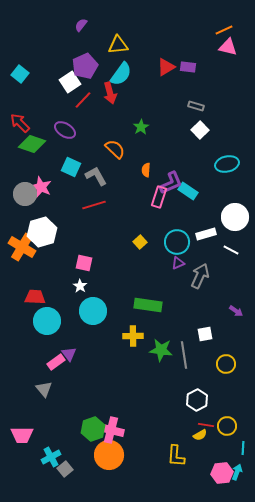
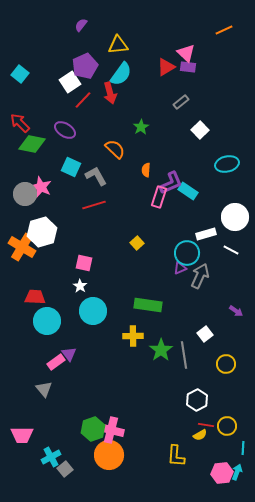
pink triangle at (228, 47): moved 42 px left, 6 px down; rotated 30 degrees clockwise
gray rectangle at (196, 106): moved 15 px left, 4 px up; rotated 56 degrees counterclockwise
green diamond at (32, 144): rotated 8 degrees counterclockwise
yellow square at (140, 242): moved 3 px left, 1 px down
cyan circle at (177, 242): moved 10 px right, 11 px down
purple triangle at (178, 263): moved 2 px right, 5 px down
white square at (205, 334): rotated 28 degrees counterclockwise
green star at (161, 350): rotated 30 degrees clockwise
